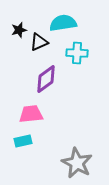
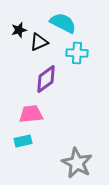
cyan semicircle: rotated 36 degrees clockwise
